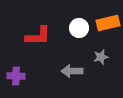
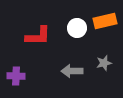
orange rectangle: moved 3 px left, 2 px up
white circle: moved 2 px left
gray star: moved 3 px right, 6 px down
